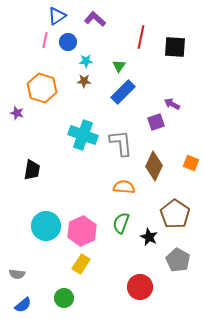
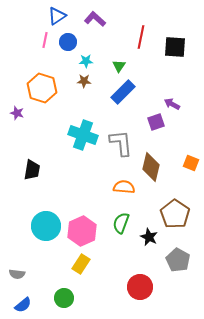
brown diamond: moved 3 px left, 1 px down; rotated 12 degrees counterclockwise
